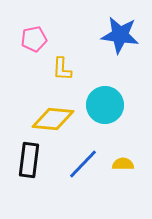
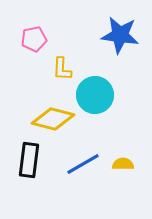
cyan circle: moved 10 px left, 10 px up
yellow diamond: rotated 9 degrees clockwise
blue line: rotated 16 degrees clockwise
